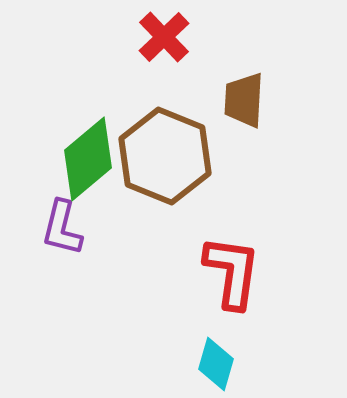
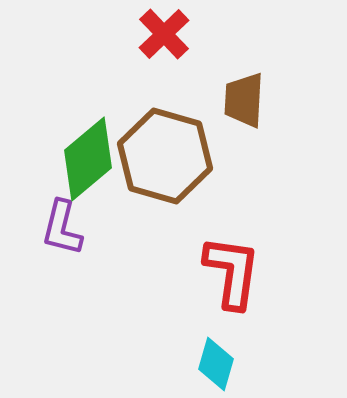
red cross: moved 3 px up
brown hexagon: rotated 6 degrees counterclockwise
